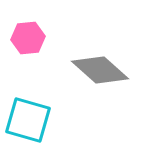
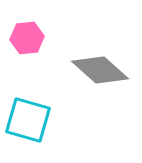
pink hexagon: moved 1 px left
